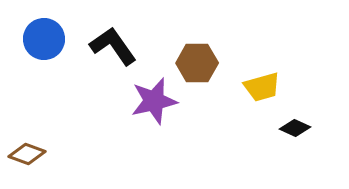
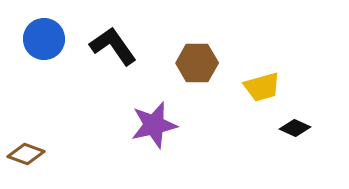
purple star: moved 24 px down
brown diamond: moved 1 px left
